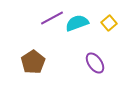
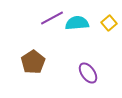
cyan semicircle: rotated 15 degrees clockwise
purple ellipse: moved 7 px left, 10 px down
